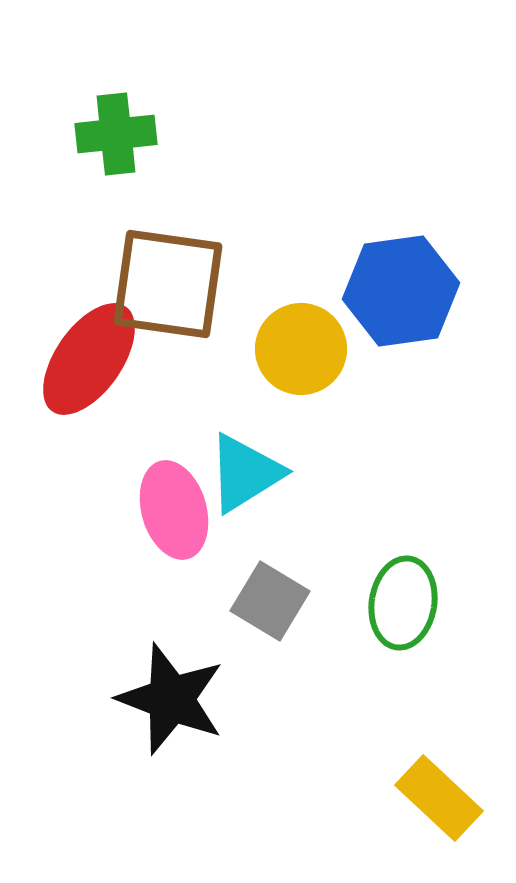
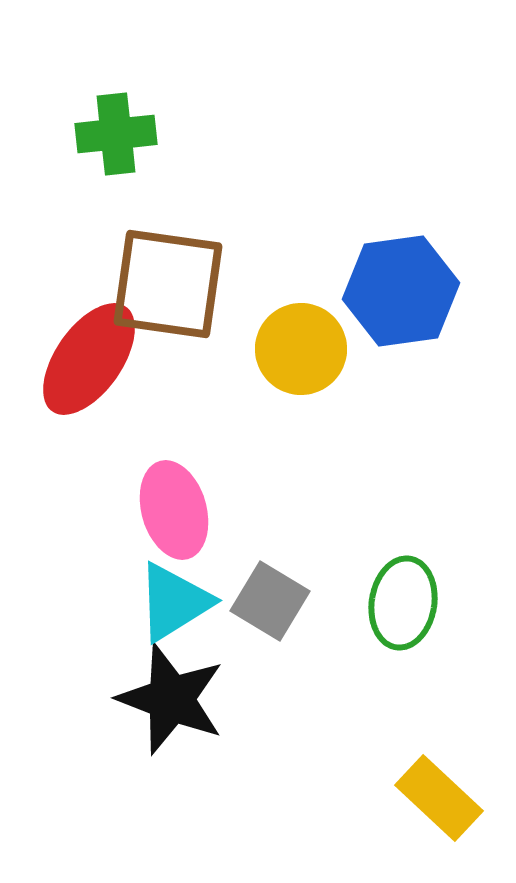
cyan triangle: moved 71 px left, 129 px down
